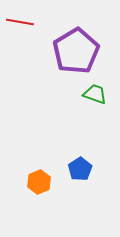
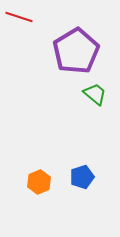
red line: moved 1 px left, 5 px up; rotated 8 degrees clockwise
green trapezoid: rotated 20 degrees clockwise
blue pentagon: moved 2 px right, 8 px down; rotated 15 degrees clockwise
